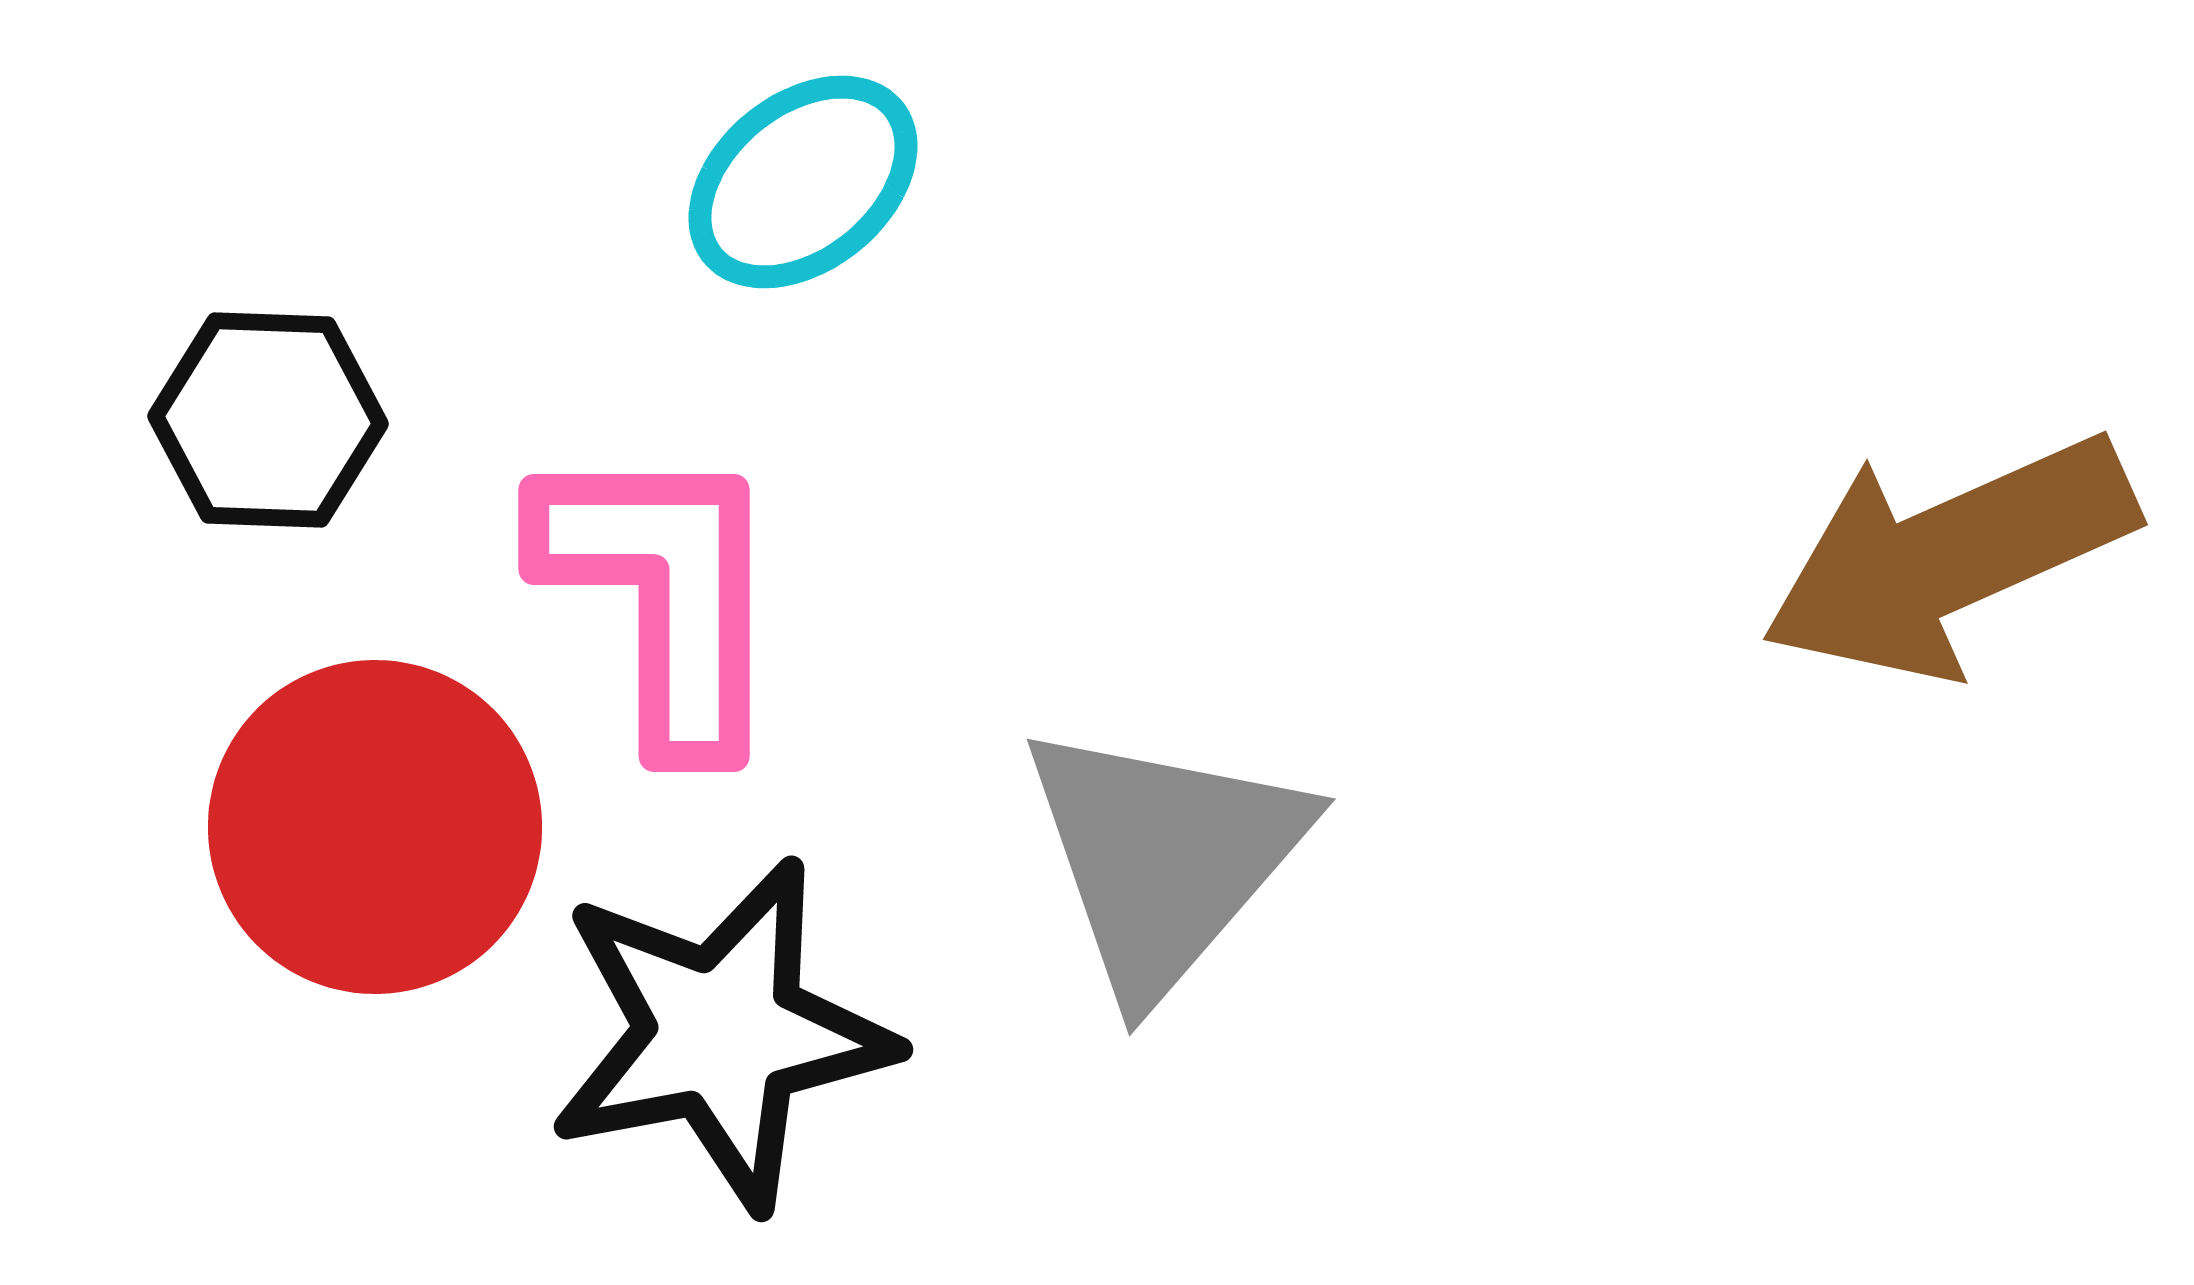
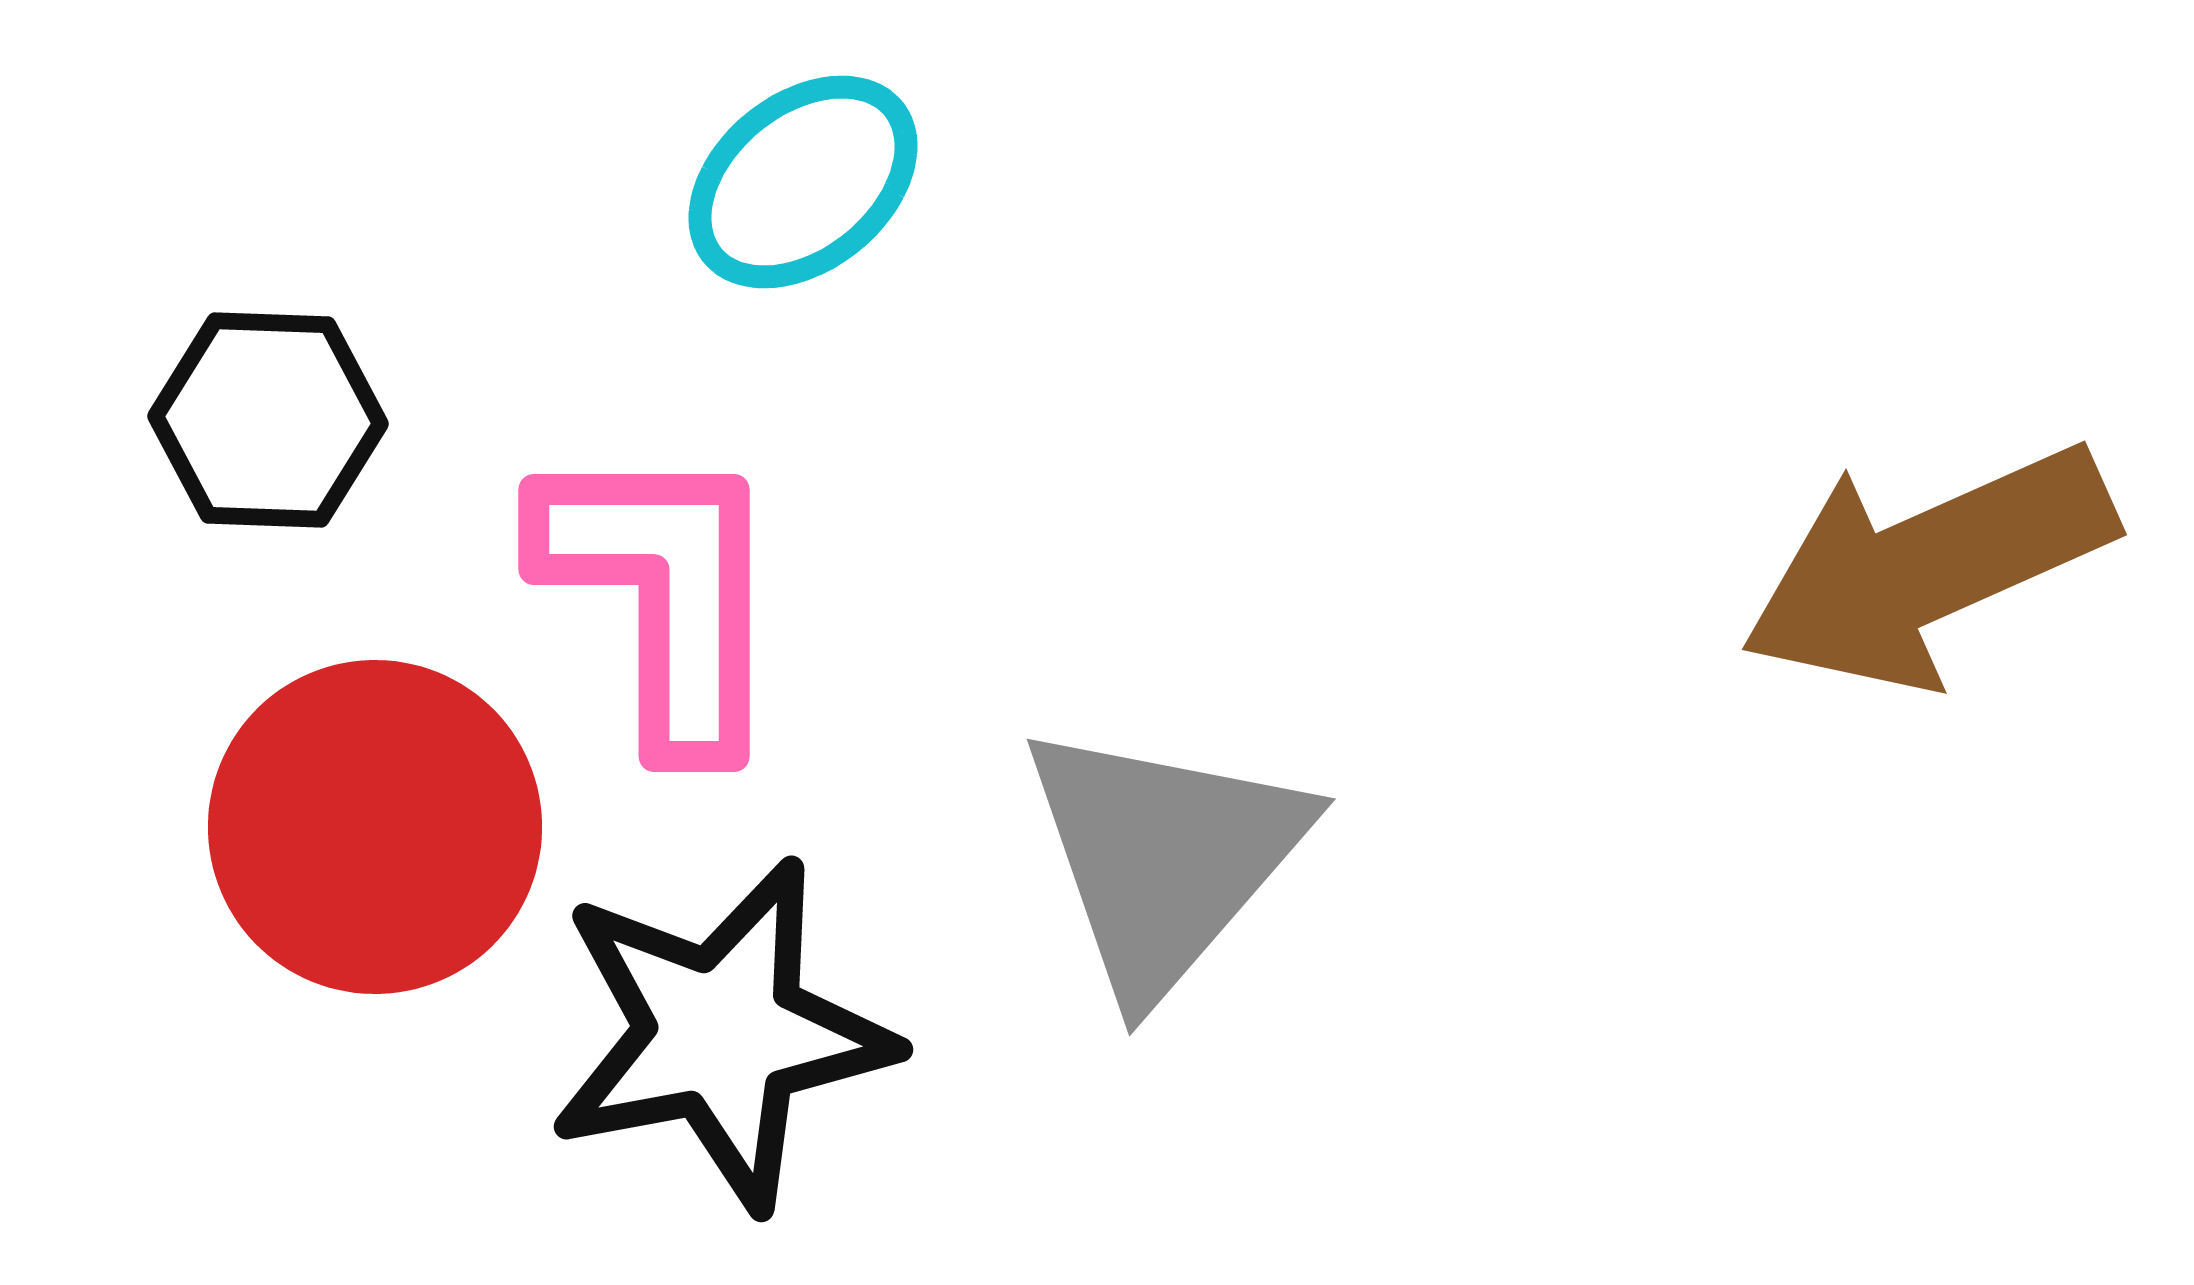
brown arrow: moved 21 px left, 10 px down
